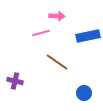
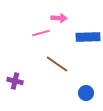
pink arrow: moved 2 px right, 2 px down
blue rectangle: moved 1 px down; rotated 10 degrees clockwise
brown line: moved 2 px down
blue circle: moved 2 px right
